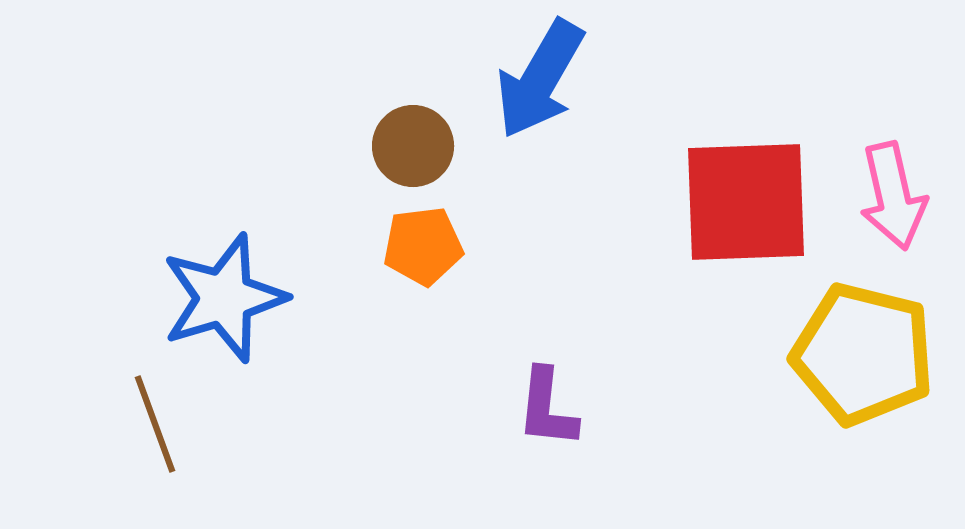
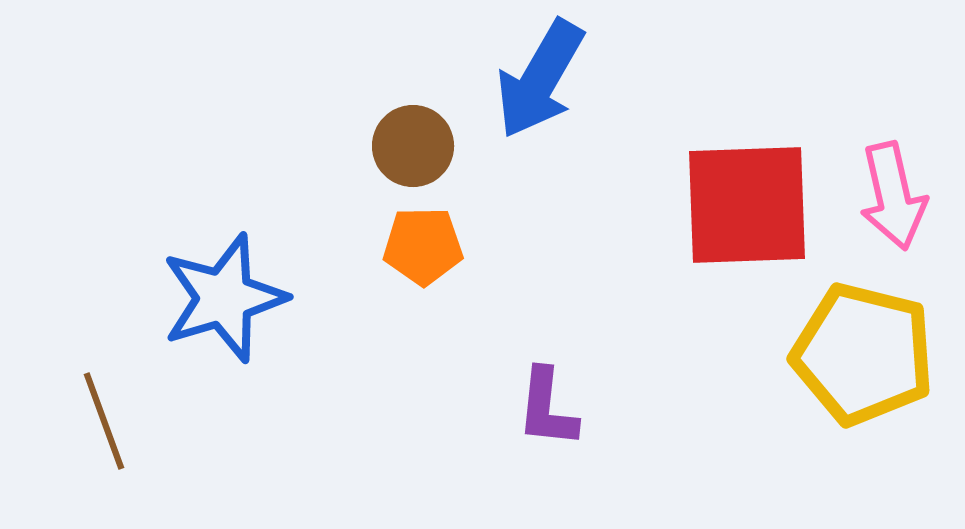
red square: moved 1 px right, 3 px down
orange pentagon: rotated 6 degrees clockwise
brown line: moved 51 px left, 3 px up
